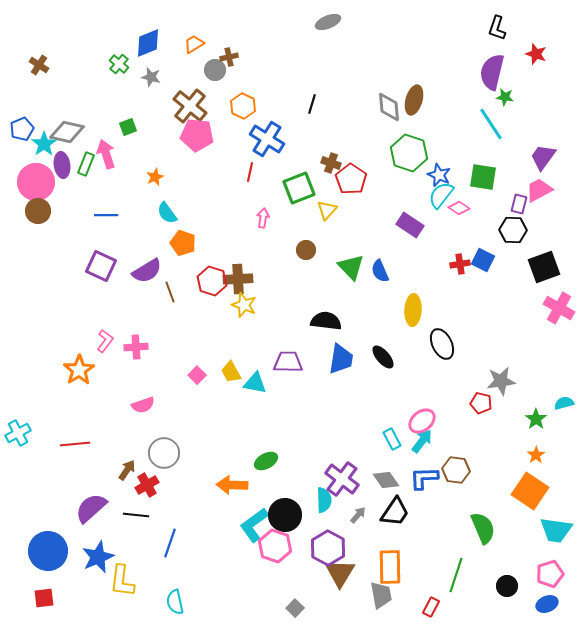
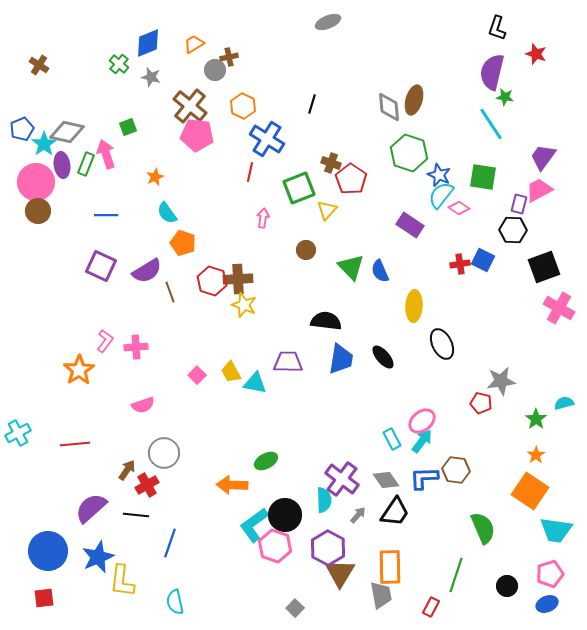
yellow ellipse at (413, 310): moved 1 px right, 4 px up
